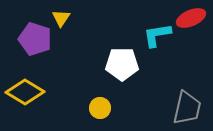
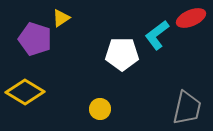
yellow triangle: rotated 24 degrees clockwise
cyan L-shape: rotated 28 degrees counterclockwise
white pentagon: moved 10 px up
yellow circle: moved 1 px down
